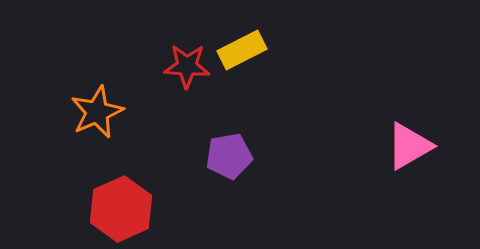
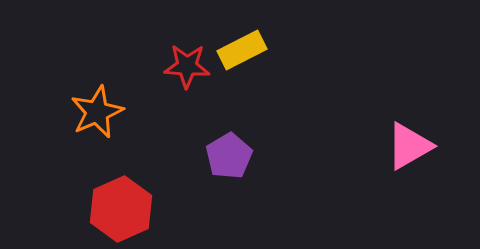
purple pentagon: rotated 21 degrees counterclockwise
